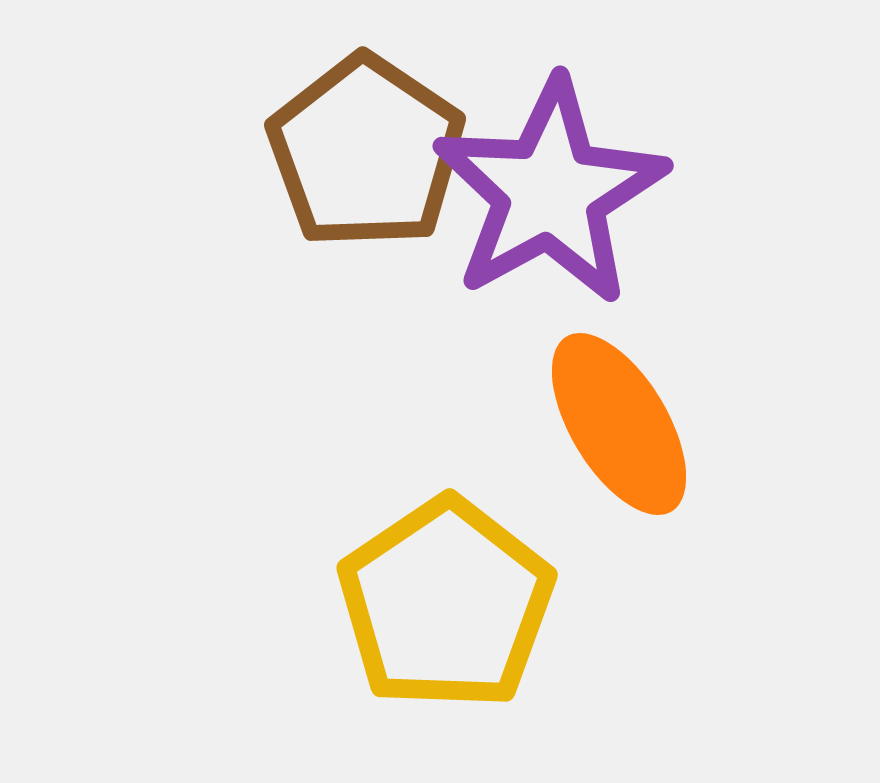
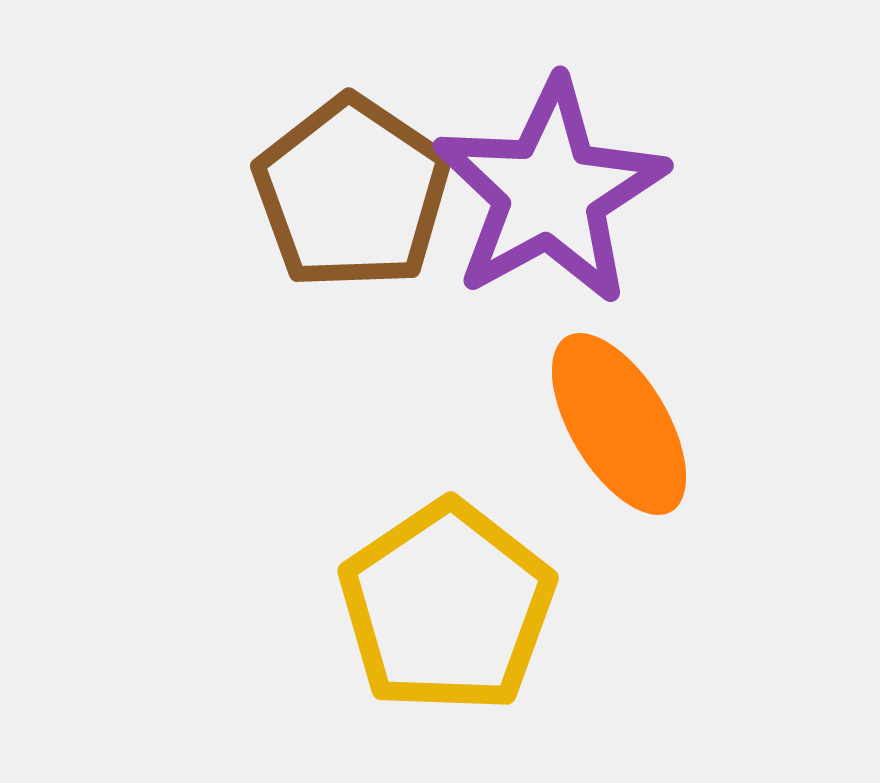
brown pentagon: moved 14 px left, 41 px down
yellow pentagon: moved 1 px right, 3 px down
